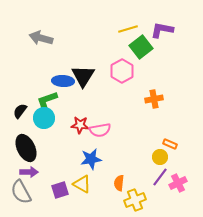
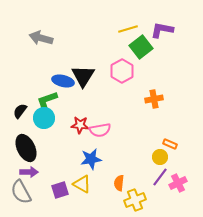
blue ellipse: rotated 10 degrees clockwise
